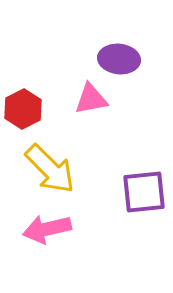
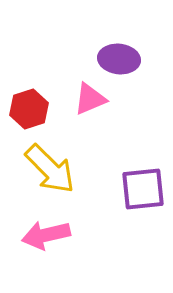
pink triangle: moved 1 px left; rotated 12 degrees counterclockwise
red hexagon: moved 6 px right; rotated 9 degrees clockwise
purple square: moved 1 px left, 3 px up
pink arrow: moved 1 px left, 6 px down
